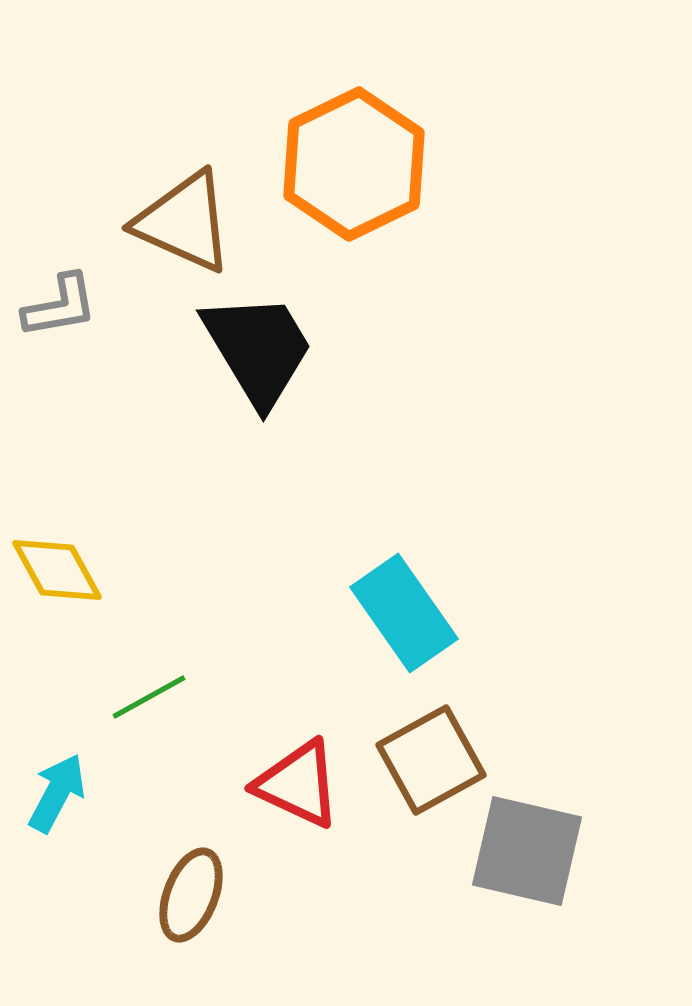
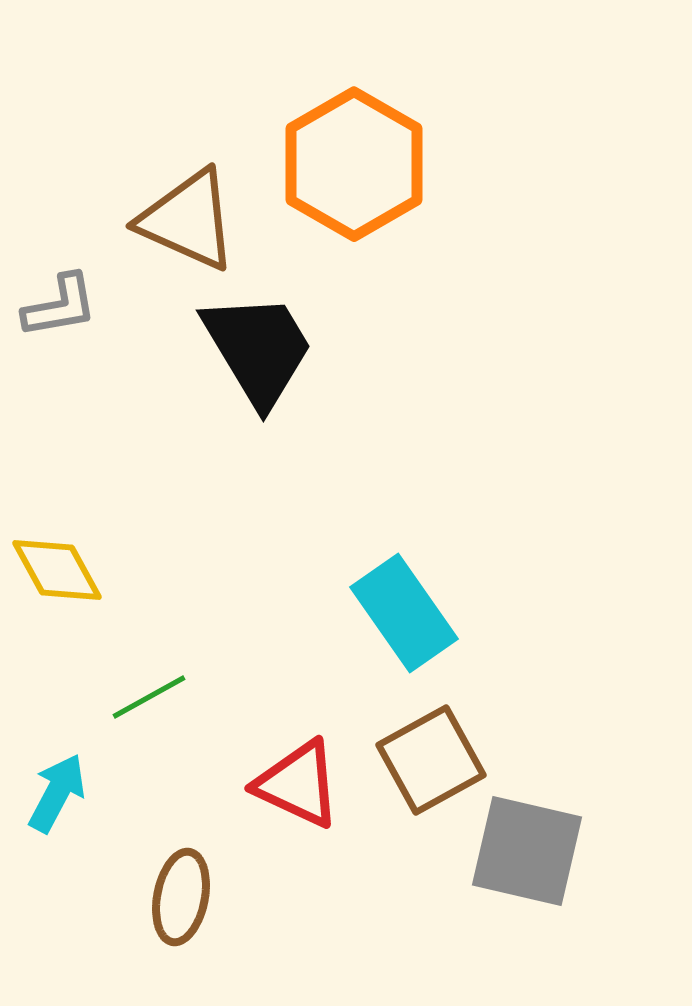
orange hexagon: rotated 4 degrees counterclockwise
brown triangle: moved 4 px right, 2 px up
brown ellipse: moved 10 px left, 2 px down; rotated 10 degrees counterclockwise
